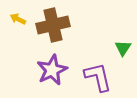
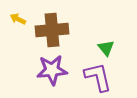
brown cross: moved 1 px left, 5 px down; rotated 8 degrees clockwise
green triangle: moved 17 px left; rotated 12 degrees counterclockwise
purple star: rotated 20 degrees clockwise
